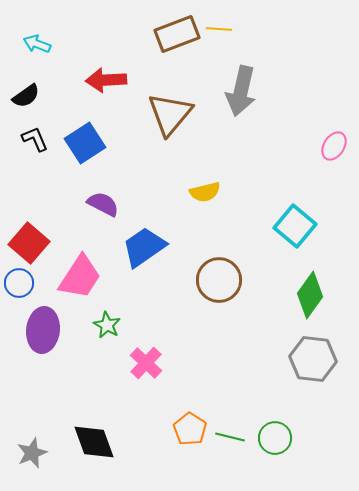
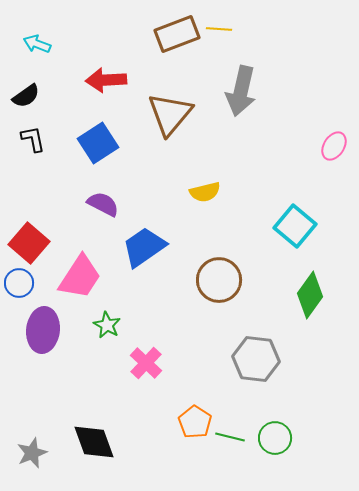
black L-shape: moved 2 px left; rotated 12 degrees clockwise
blue square: moved 13 px right
gray hexagon: moved 57 px left
orange pentagon: moved 5 px right, 7 px up
